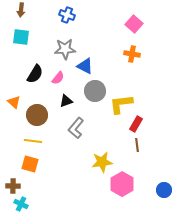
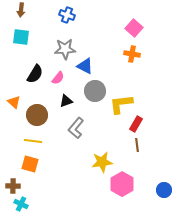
pink square: moved 4 px down
